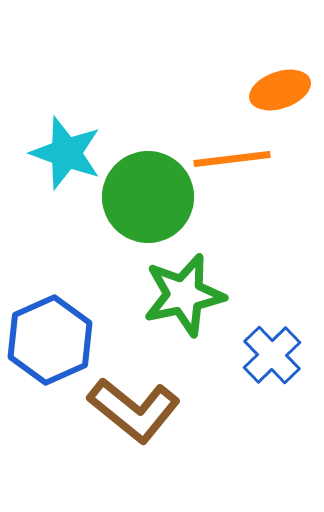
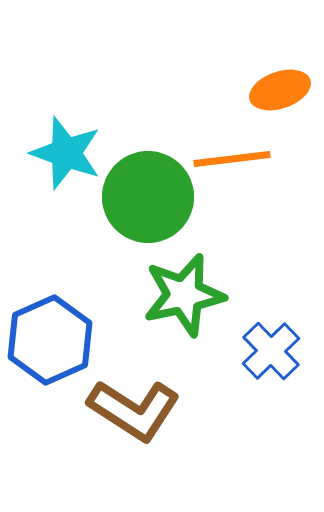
blue cross: moved 1 px left, 4 px up
brown L-shape: rotated 6 degrees counterclockwise
